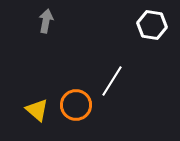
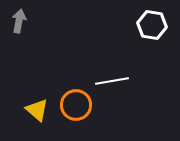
gray arrow: moved 27 px left
white line: rotated 48 degrees clockwise
